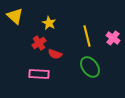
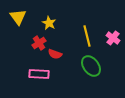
yellow triangle: moved 3 px right, 1 px down; rotated 12 degrees clockwise
green ellipse: moved 1 px right, 1 px up
